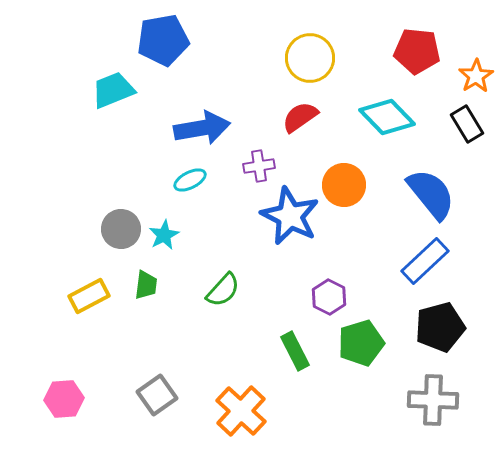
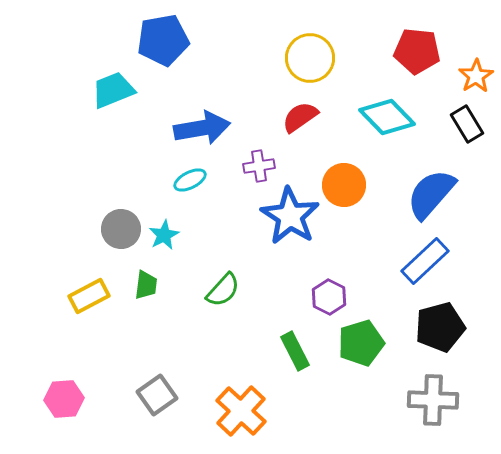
blue semicircle: rotated 100 degrees counterclockwise
blue star: rotated 6 degrees clockwise
